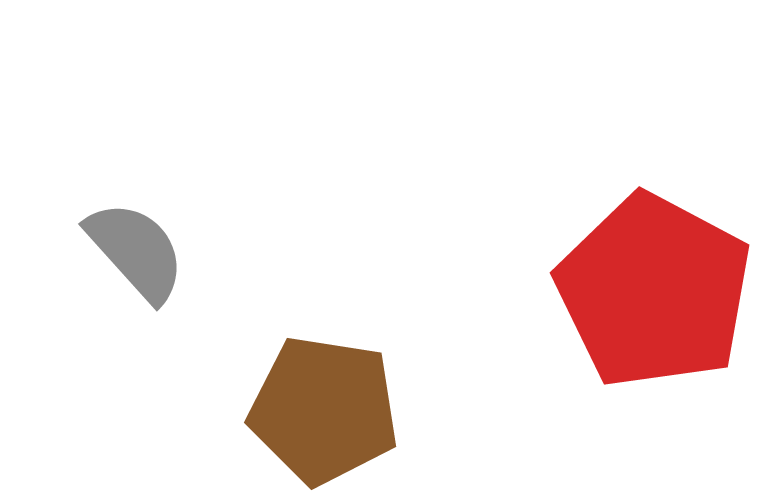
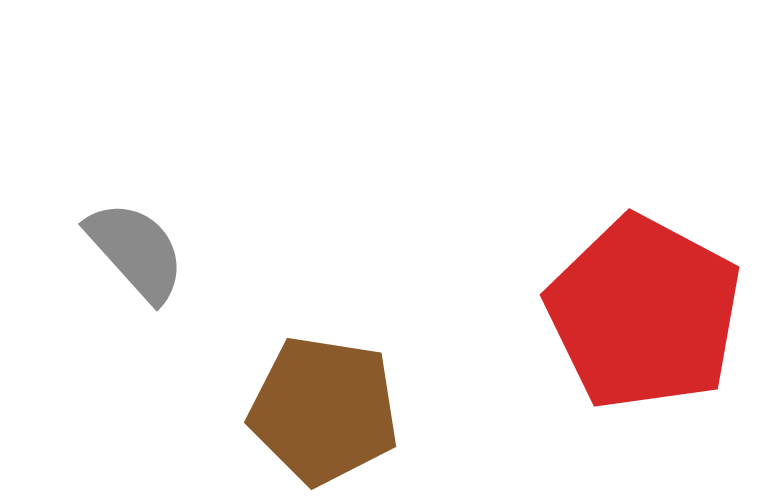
red pentagon: moved 10 px left, 22 px down
